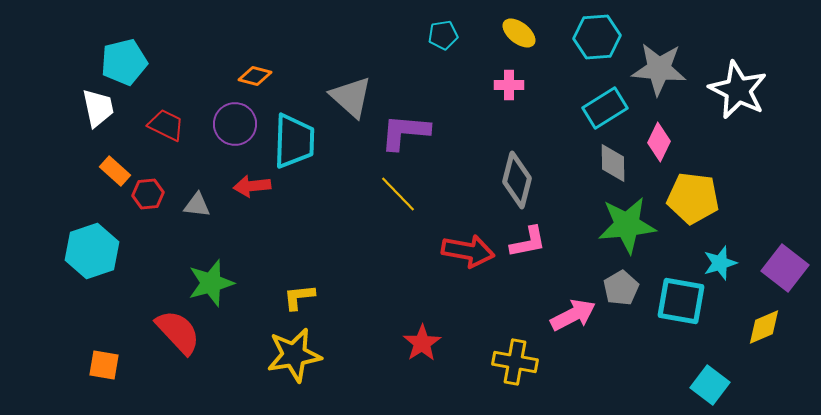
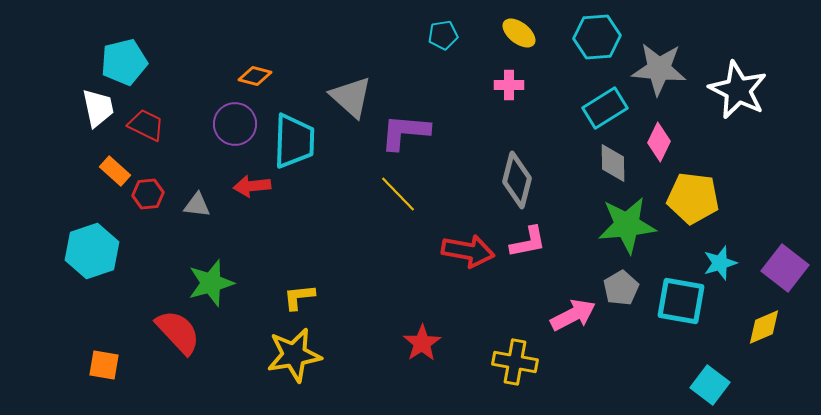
red trapezoid at (166, 125): moved 20 px left
